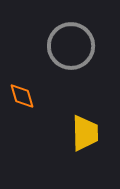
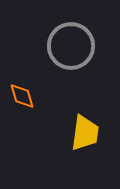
yellow trapezoid: rotated 9 degrees clockwise
